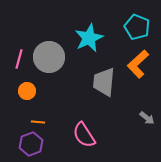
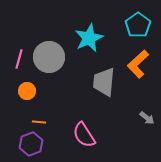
cyan pentagon: moved 1 px right, 2 px up; rotated 15 degrees clockwise
orange line: moved 1 px right
